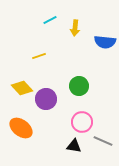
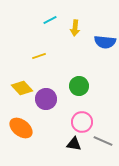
black triangle: moved 2 px up
